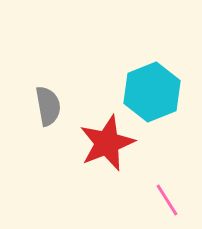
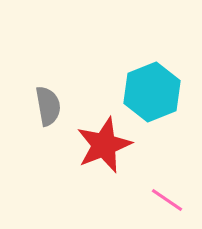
red star: moved 3 px left, 2 px down
pink line: rotated 24 degrees counterclockwise
